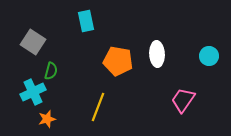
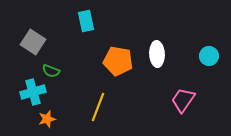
green semicircle: rotated 96 degrees clockwise
cyan cross: rotated 10 degrees clockwise
